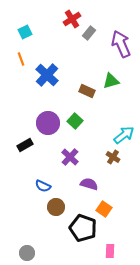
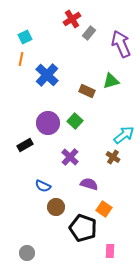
cyan square: moved 5 px down
orange line: rotated 32 degrees clockwise
